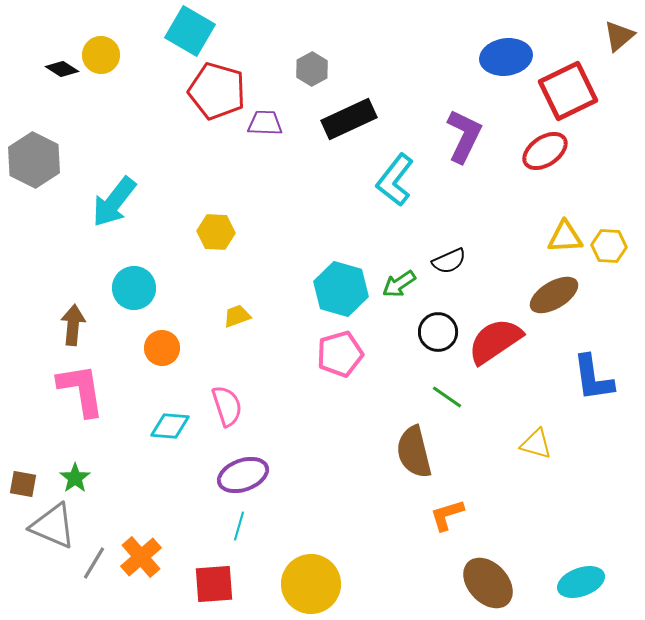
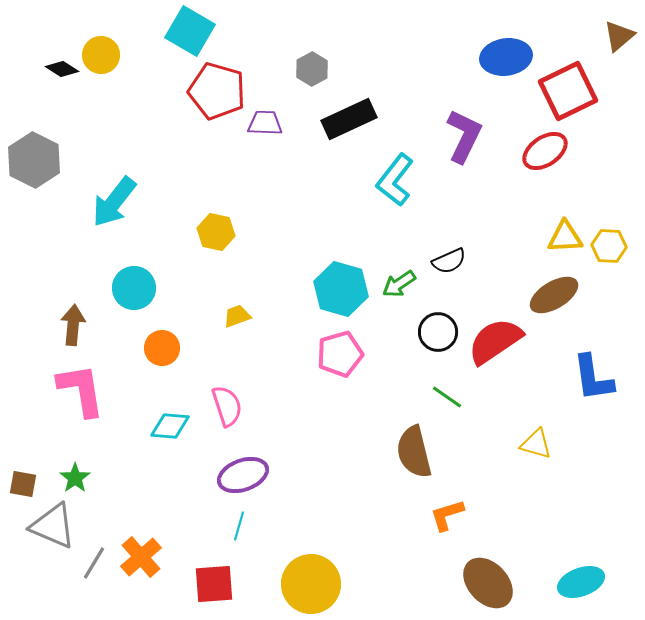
yellow hexagon at (216, 232): rotated 9 degrees clockwise
